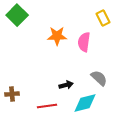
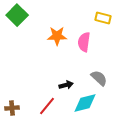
yellow rectangle: rotated 49 degrees counterclockwise
brown cross: moved 14 px down
red line: rotated 42 degrees counterclockwise
